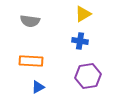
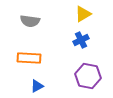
blue cross: moved 1 px right, 1 px up; rotated 35 degrees counterclockwise
orange rectangle: moved 2 px left, 3 px up
purple hexagon: rotated 20 degrees clockwise
blue triangle: moved 1 px left, 1 px up
